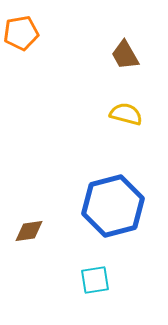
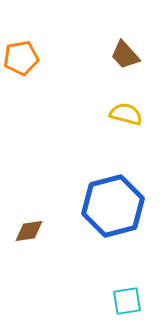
orange pentagon: moved 25 px down
brown trapezoid: rotated 12 degrees counterclockwise
cyan square: moved 32 px right, 21 px down
